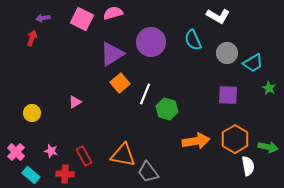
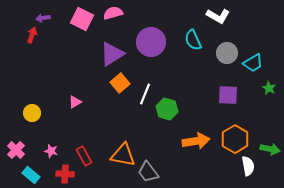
red arrow: moved 3 px up
green arrow: moved 2 px right, 2 px down
pink cross: moved 2 px up
